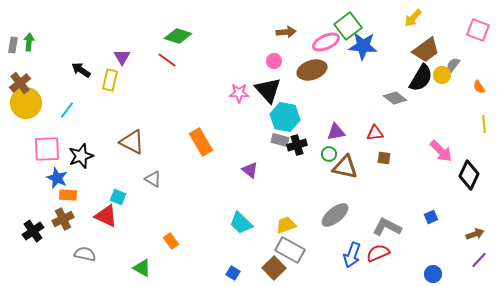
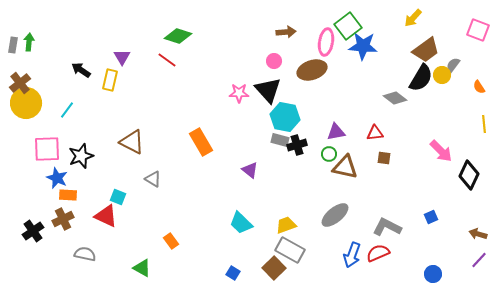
pink ellipse at (326, 42): rotated 56 degrees counterclockwise
brown arrow at (475, 234): moved 3 px right; rotated 144 degrees counterclockwise
